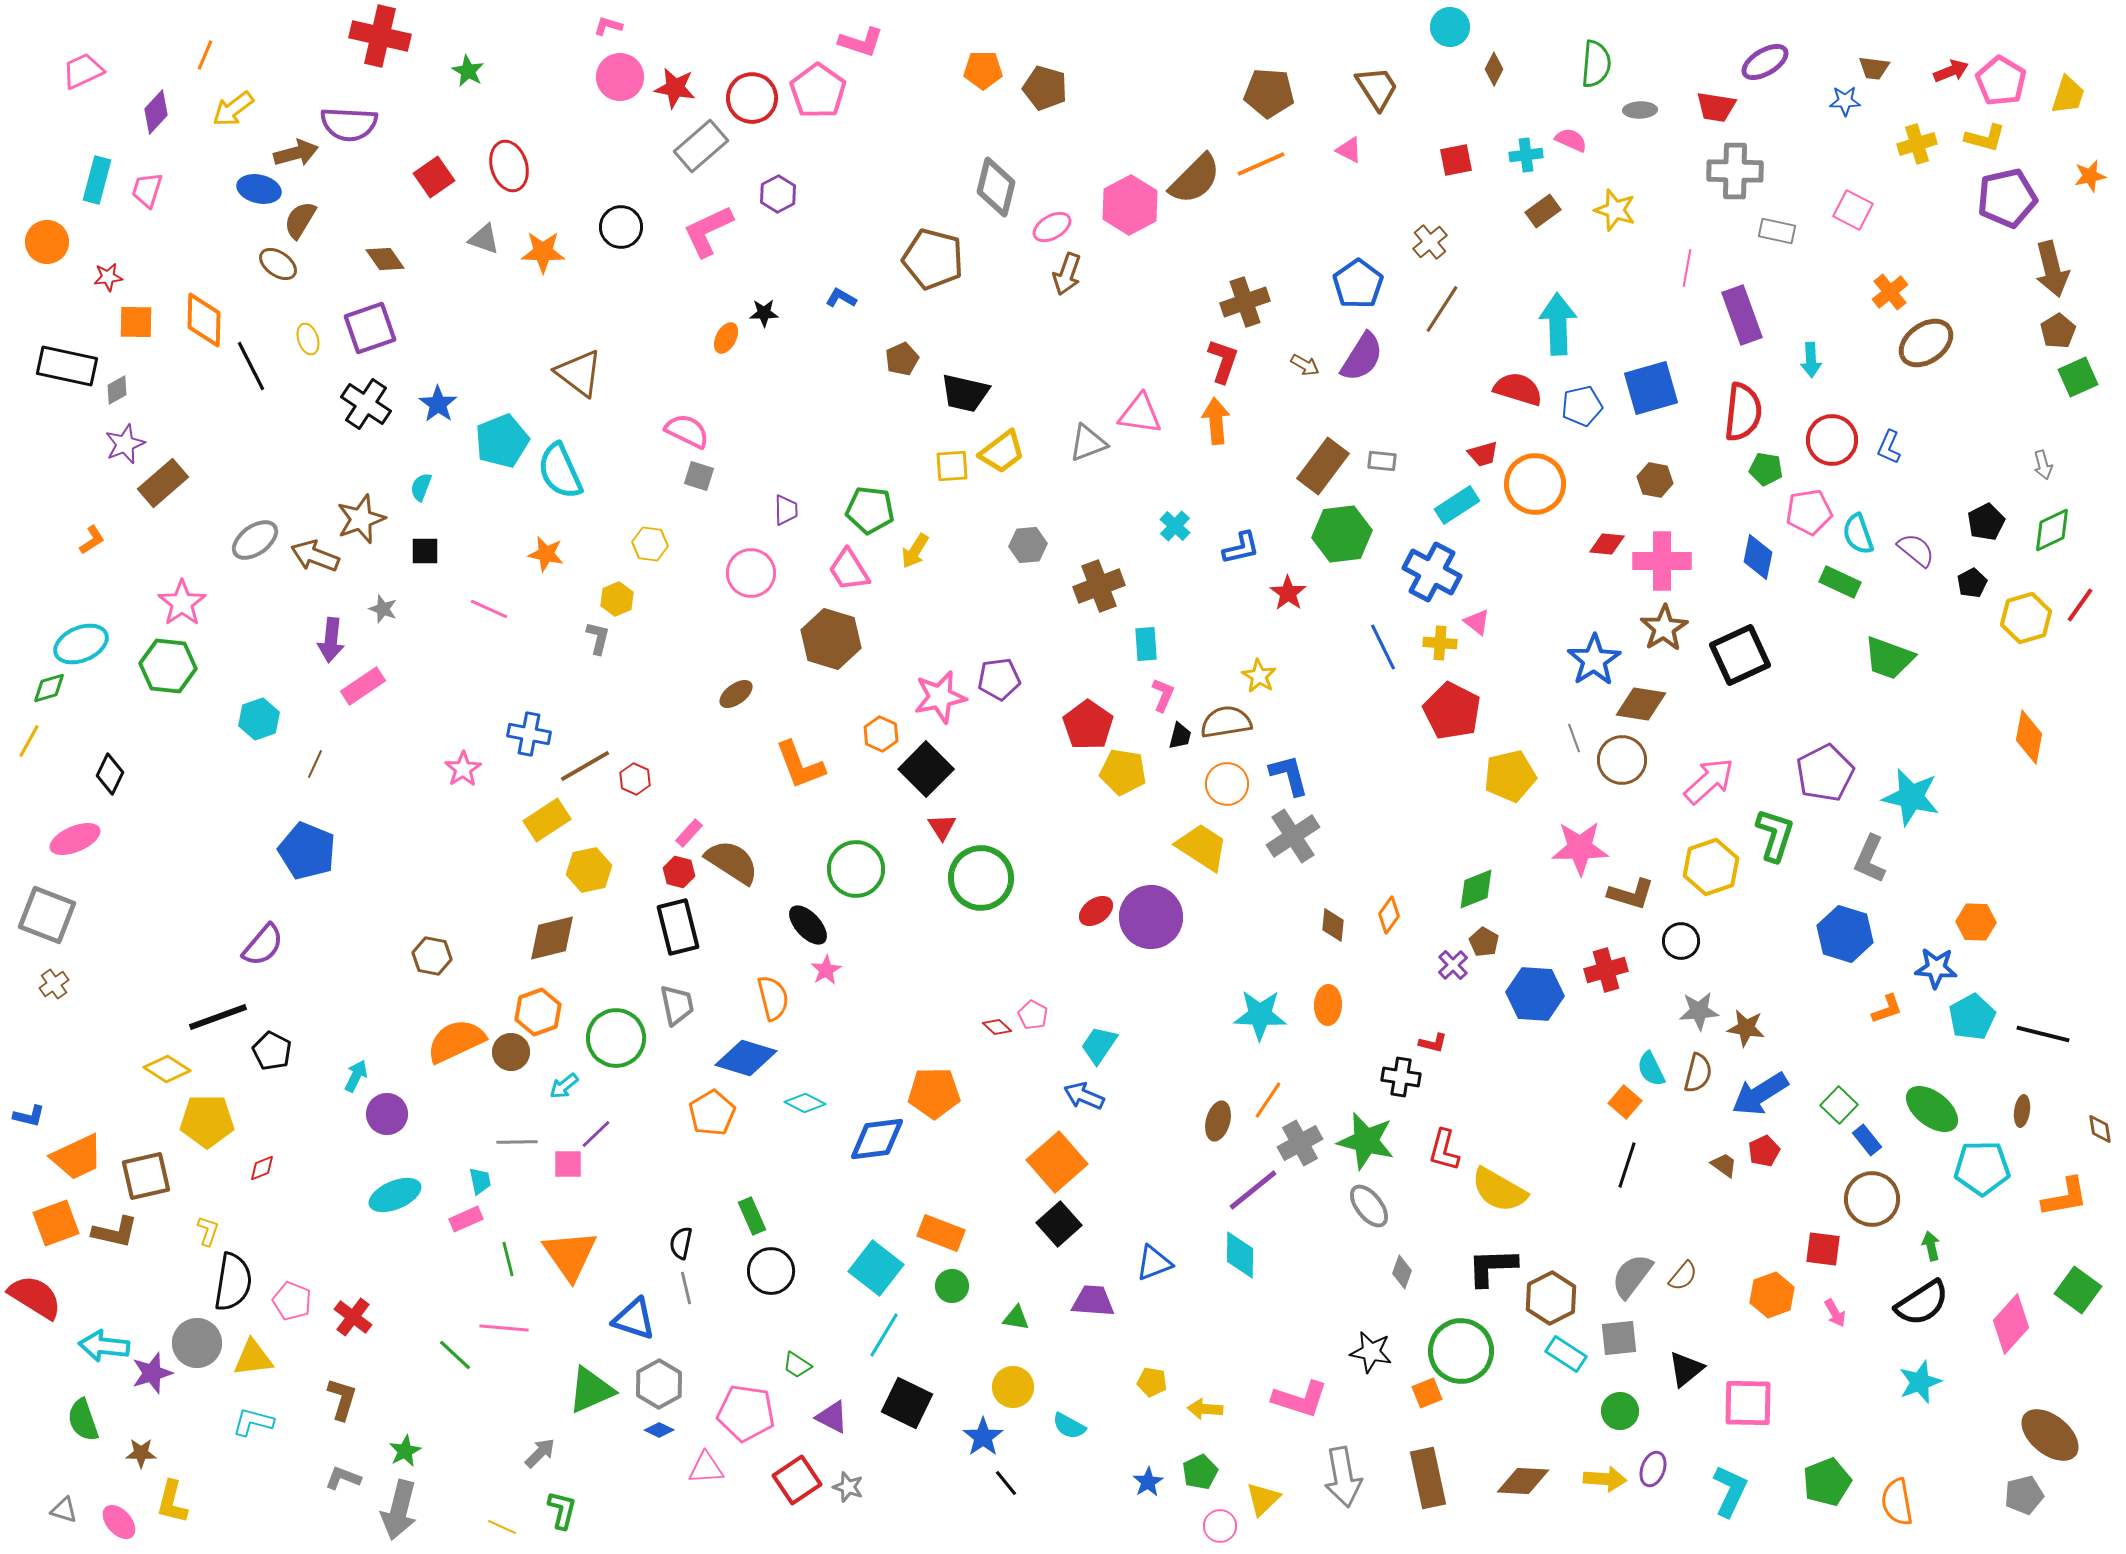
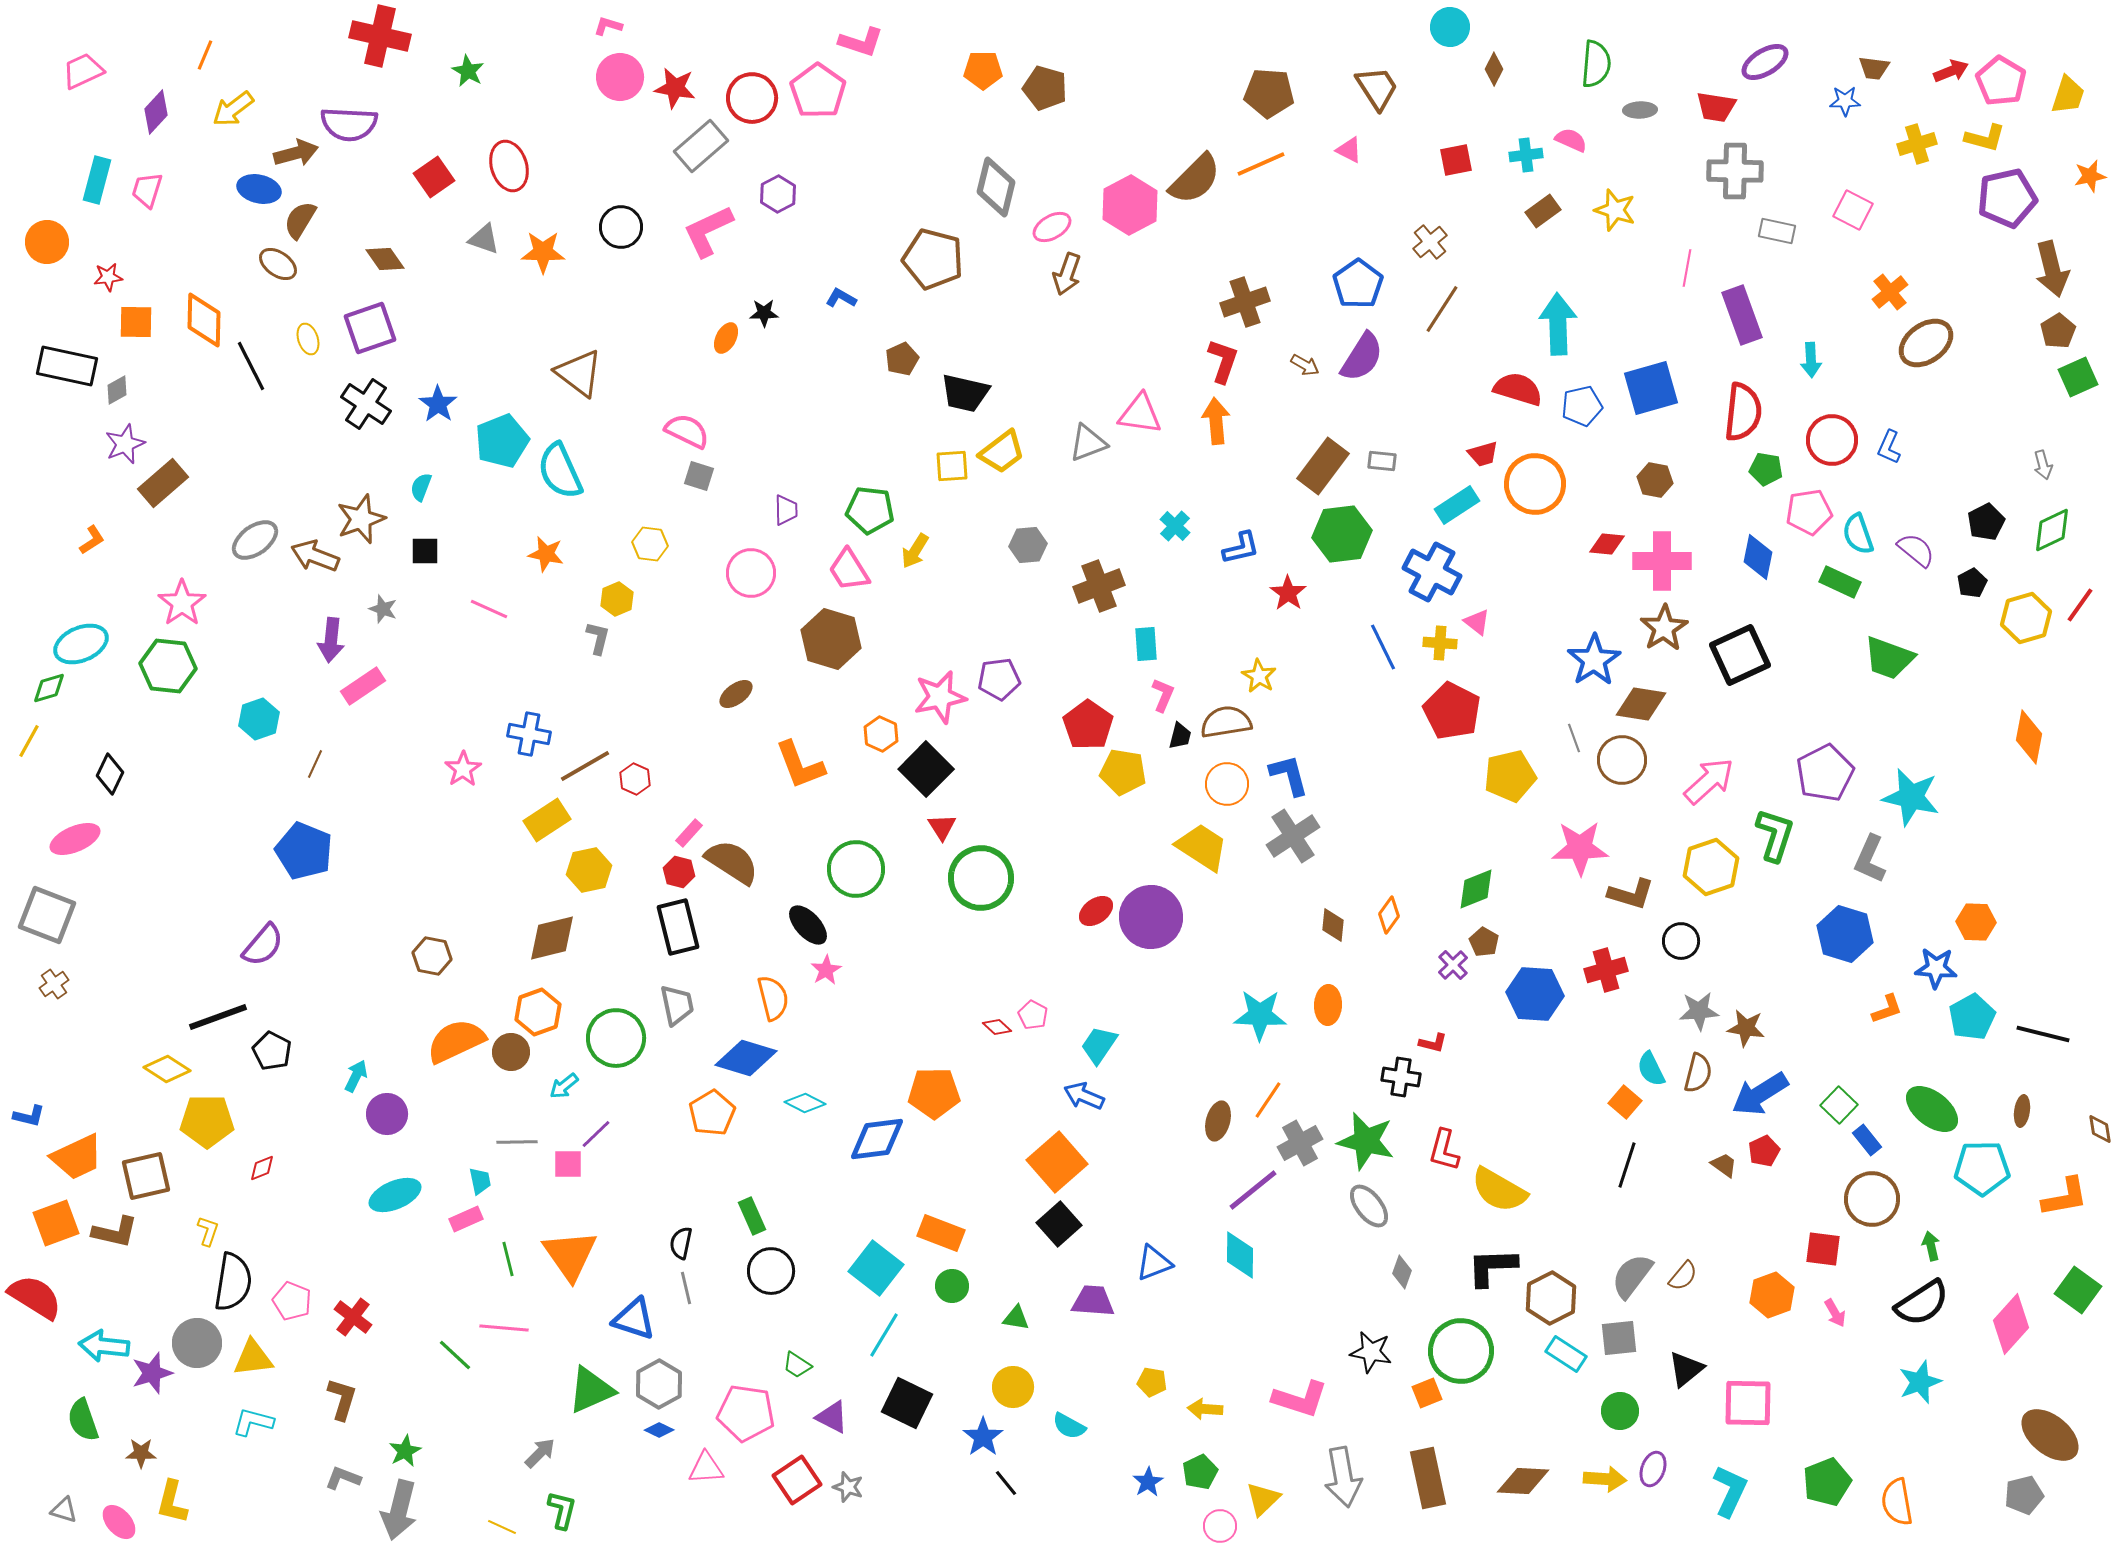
blue pentagon at (307, 851): moved 3 px left
